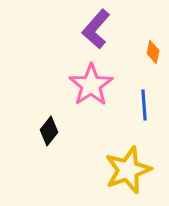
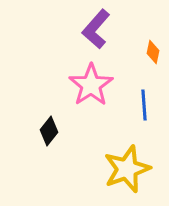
yellow star: moved 1 px left, 1 px up
